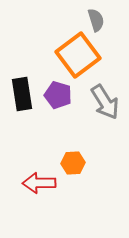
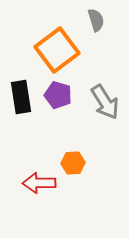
orange square: moved 21 px left, 5 px up
black rectangle: moved 1 px left, 3 px down
